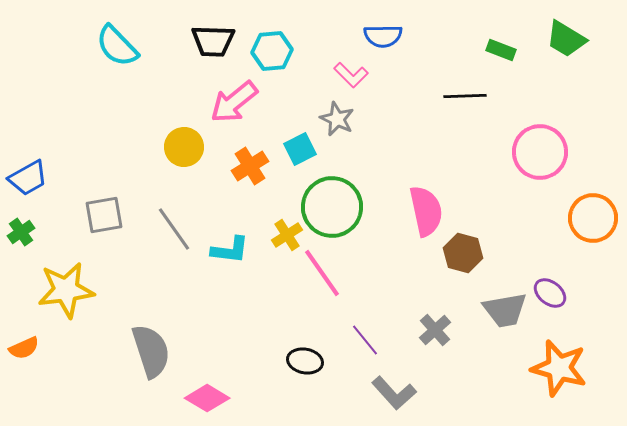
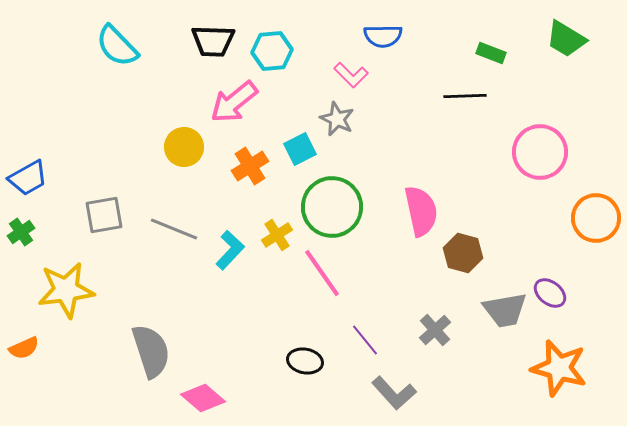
green rectangle: moved 10 px left, 3 px down
pink semicircle: moved 5 px left
orange circle: moved 3 px right
gray line: rotated 33 degrees counterclockwise
yellow cross: moved 10 px left
cyan L-shape: rotated 54 degrees counterclockwise
pink diamond: moved 4 px left; rotated 9 degrees clockwise
